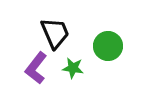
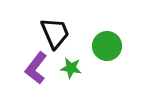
green circle: moved 1 px left
green star: moved 2 px left
